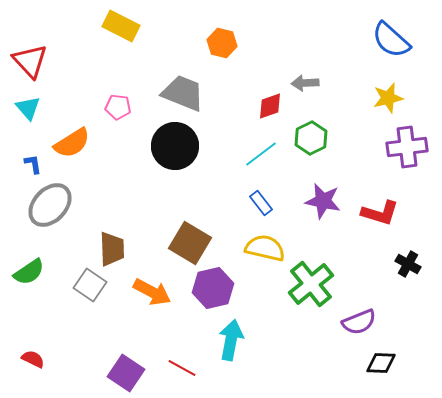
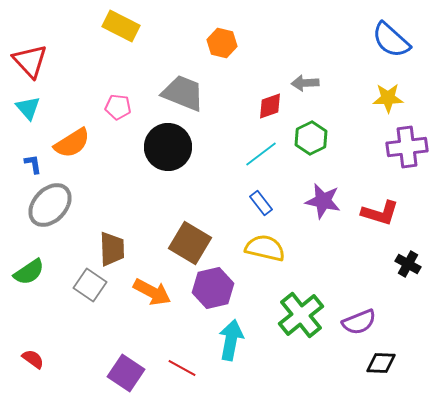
yellow star: rotated 12 degrees clockwise
black circle: moved 7 px left, 1 px down
green cross: moved 10 px left, 31 px down
red semicircle: rotated 10 degrees clockwise
